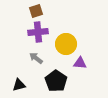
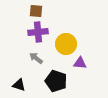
brown square: rotated 24 degrees clockwise
black pentagon: rotated 15 degrees counterclockwise
black triangle: rotated 32 degrees clockwise
